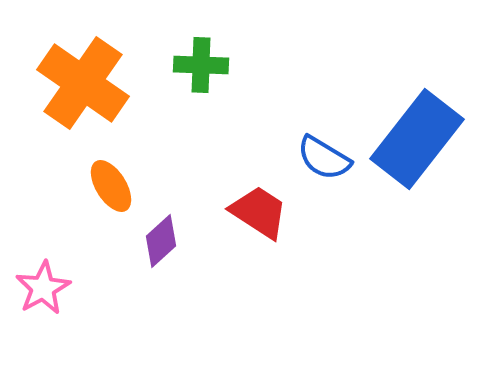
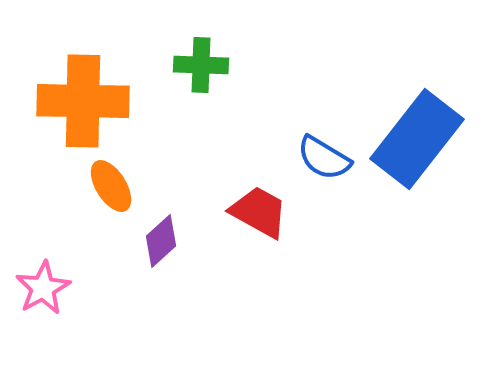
orange cross: moved 18 px down; rotated 34 degrees counterclockwise
red trapezoid: rotated 4 degrees counterclockwise
